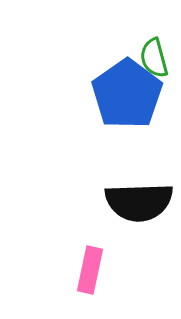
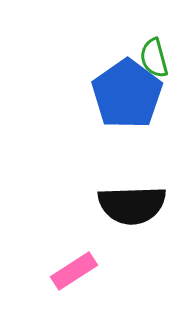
black semicircle: moved 7 px left, 3 px down
pink rectangle: moved 16 px left, 1 px down; rotated 45 degrees clockwise
